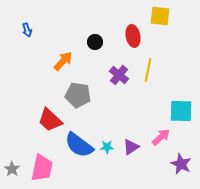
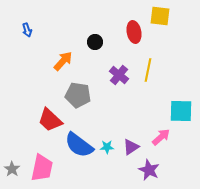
red ellipse: moved 1 px right, 4 px up
purple star: moved 32 px left, 6 px down
